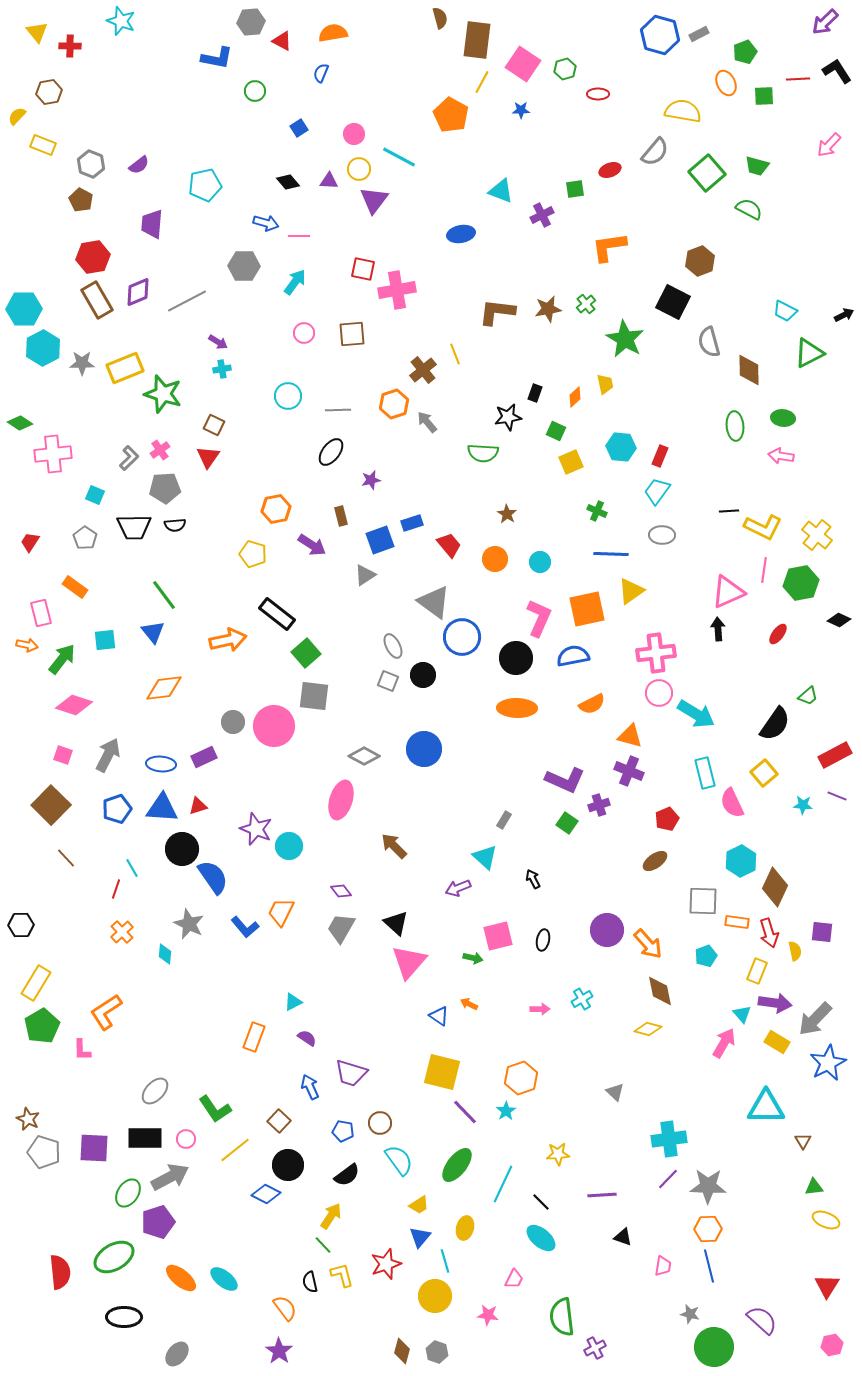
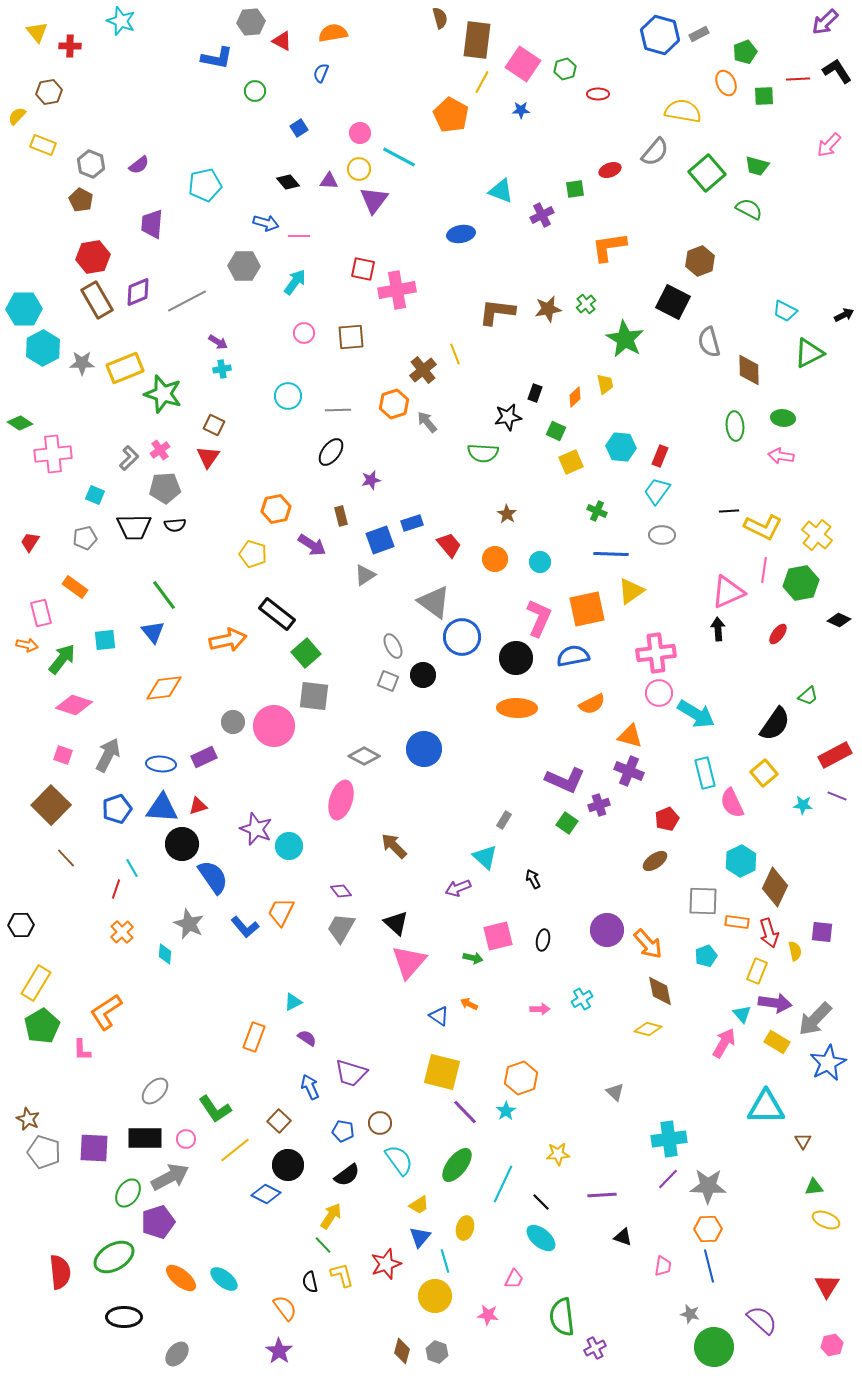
pink circle at (354, 134): moved 6 px right, 1 px up
brown square at (352, 334): moved 1 px left, 3 px down
gray pentagon at (85, 538): rotated 25 degrees clockwise
black circle at (182, 849): moved 5 px up
